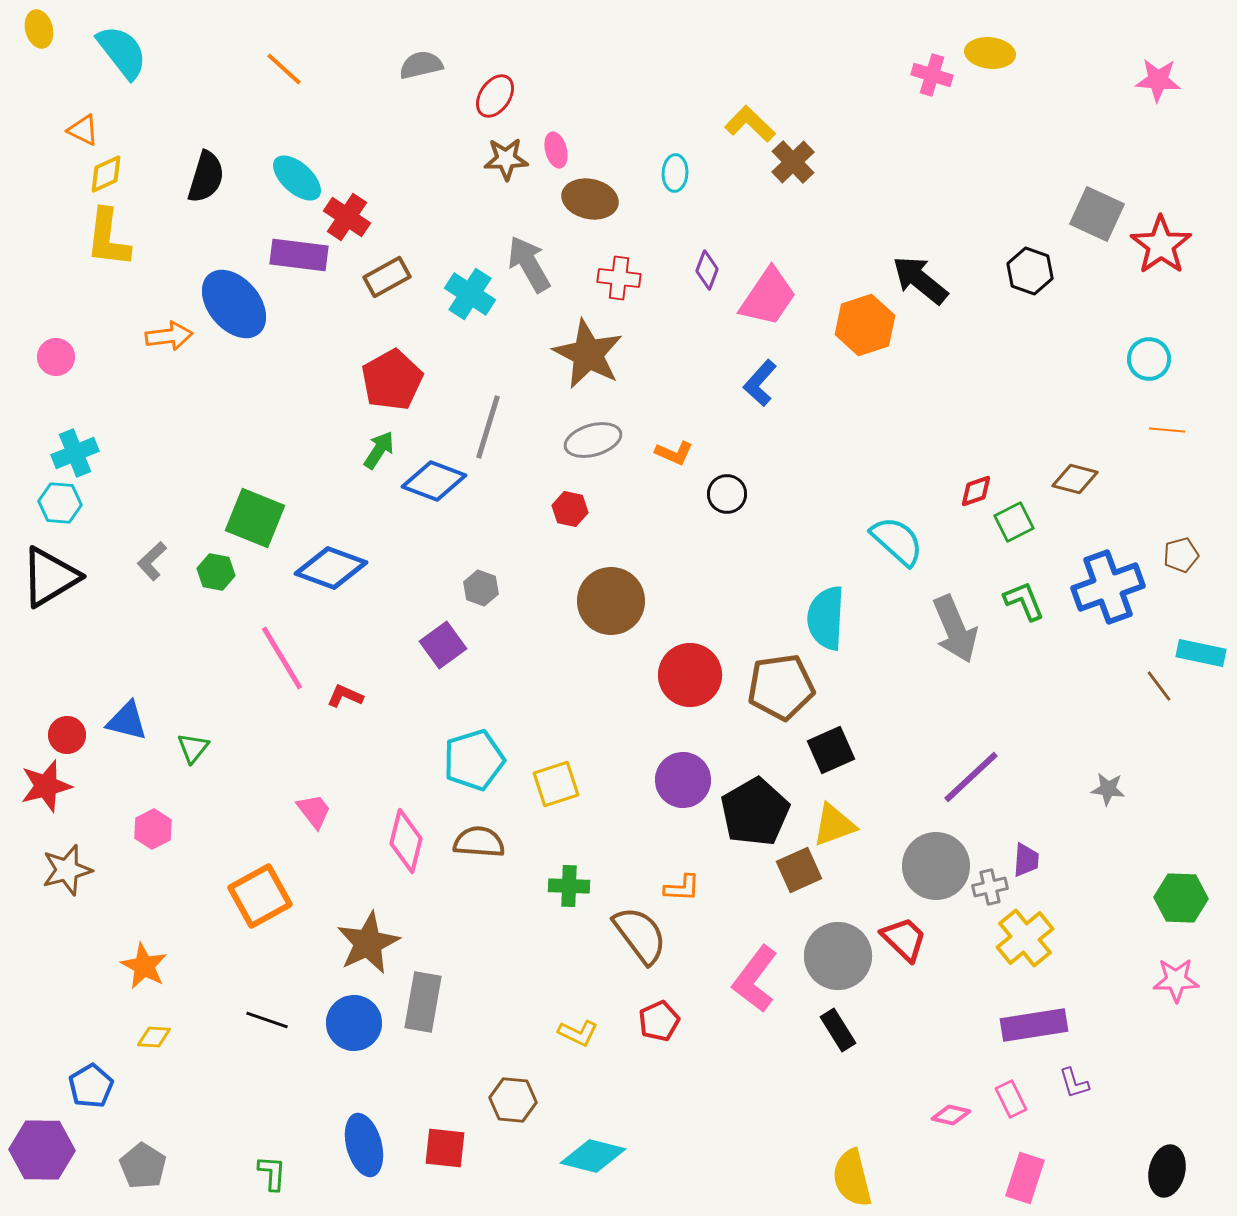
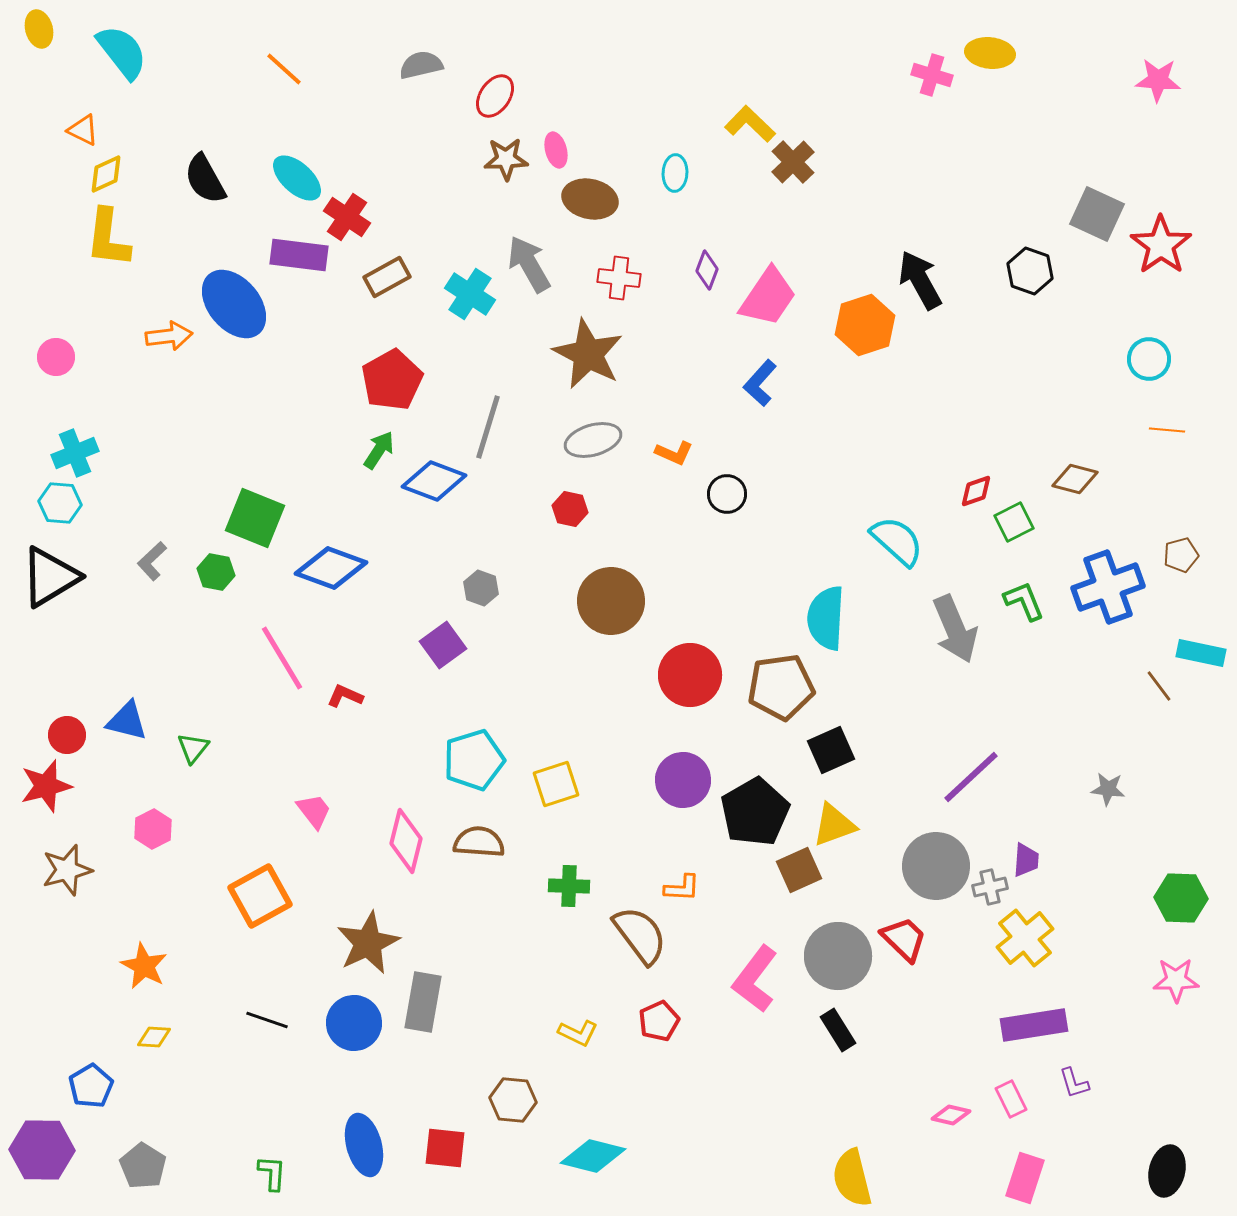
black semicircle at (206, 177): moved 1 px left, 2 px down; rotated 134 degrees clockwise
black arrow at (920, 280): rotated 22 degrees clockwise
